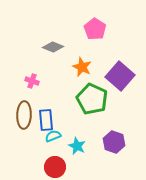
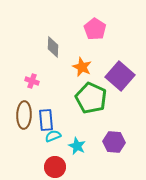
gray diamond: rotated 70 degrees clockwise
green pentagon: moved 1 px left, 1 px up
purple hexagon: rotated 15 degrees counterclockwise
